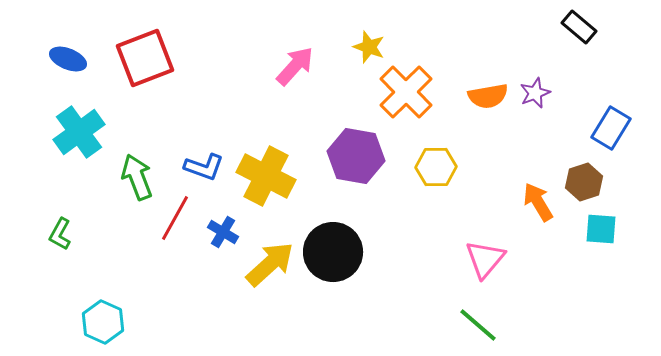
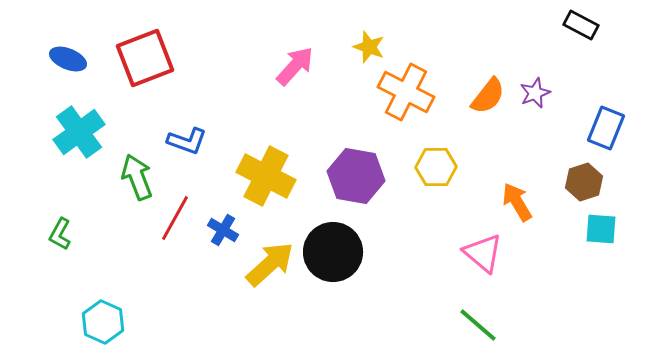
black rectangle: moved 2 px right, 2 px up; rotated 12 degrees counterclockwise
orange cross: rotated 18 degrees counterclockwise
orange semicircle: rotated 42 degrees counterclockwise
blue rectangle: moved 5 px left; rotated 9 degrees counterclockwise
purple hexagon: moved 20 px down
blue L-shape: moved 17 px left, 26 px up
orange arrow: moved 21 px left
blue cross: moved 2 px up
pink triangle: moved 2 px left, 6 px up; rotated 30 degrees counterclockwise
